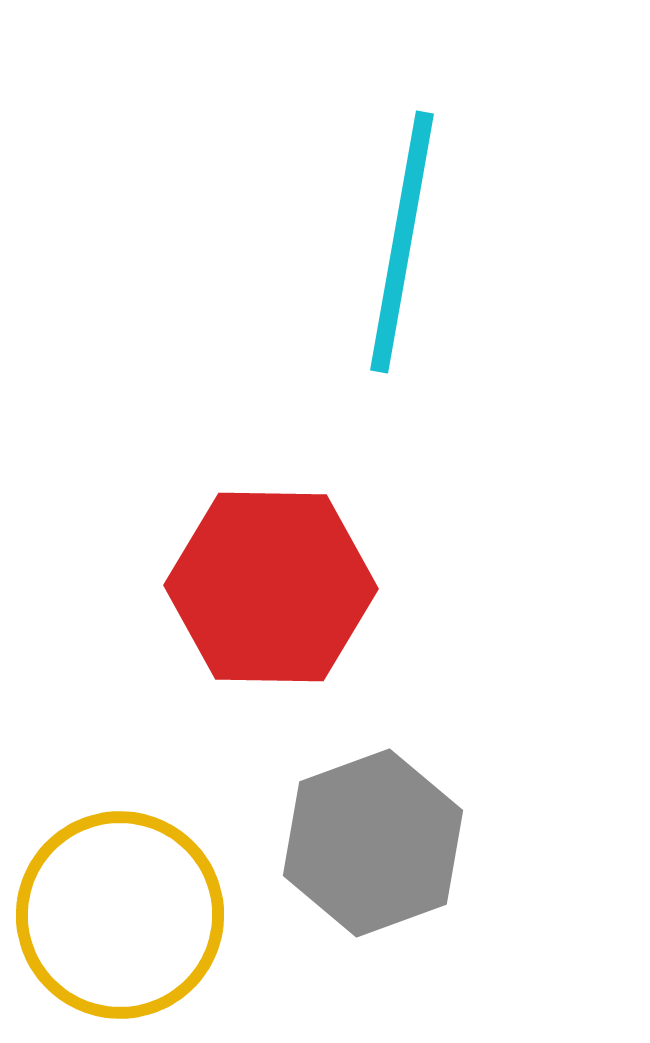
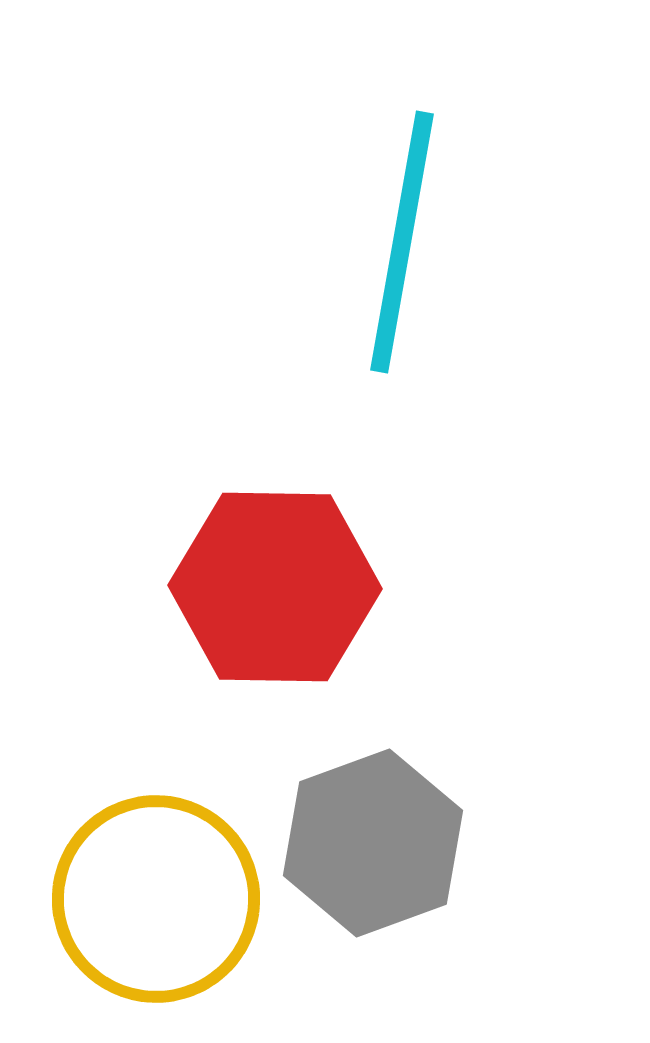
red hexagon: moved 4 px right
yellow circle: moved 36 px right, 16 px up
